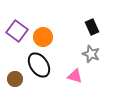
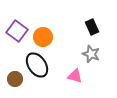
black ellipse: moved 2 px left
